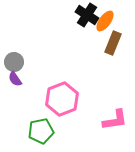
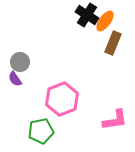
gray circle: moved 6 px right
